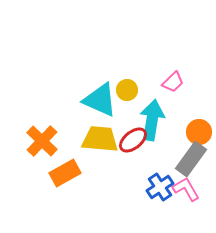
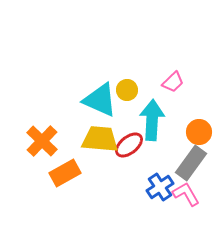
cyan arrow: rotated 6 degrees counterclockwise
red ellipse: moved 4 px left, 5 px down
gray rectangle: moved 4 px down
pink L-shape: moved 5 px down
